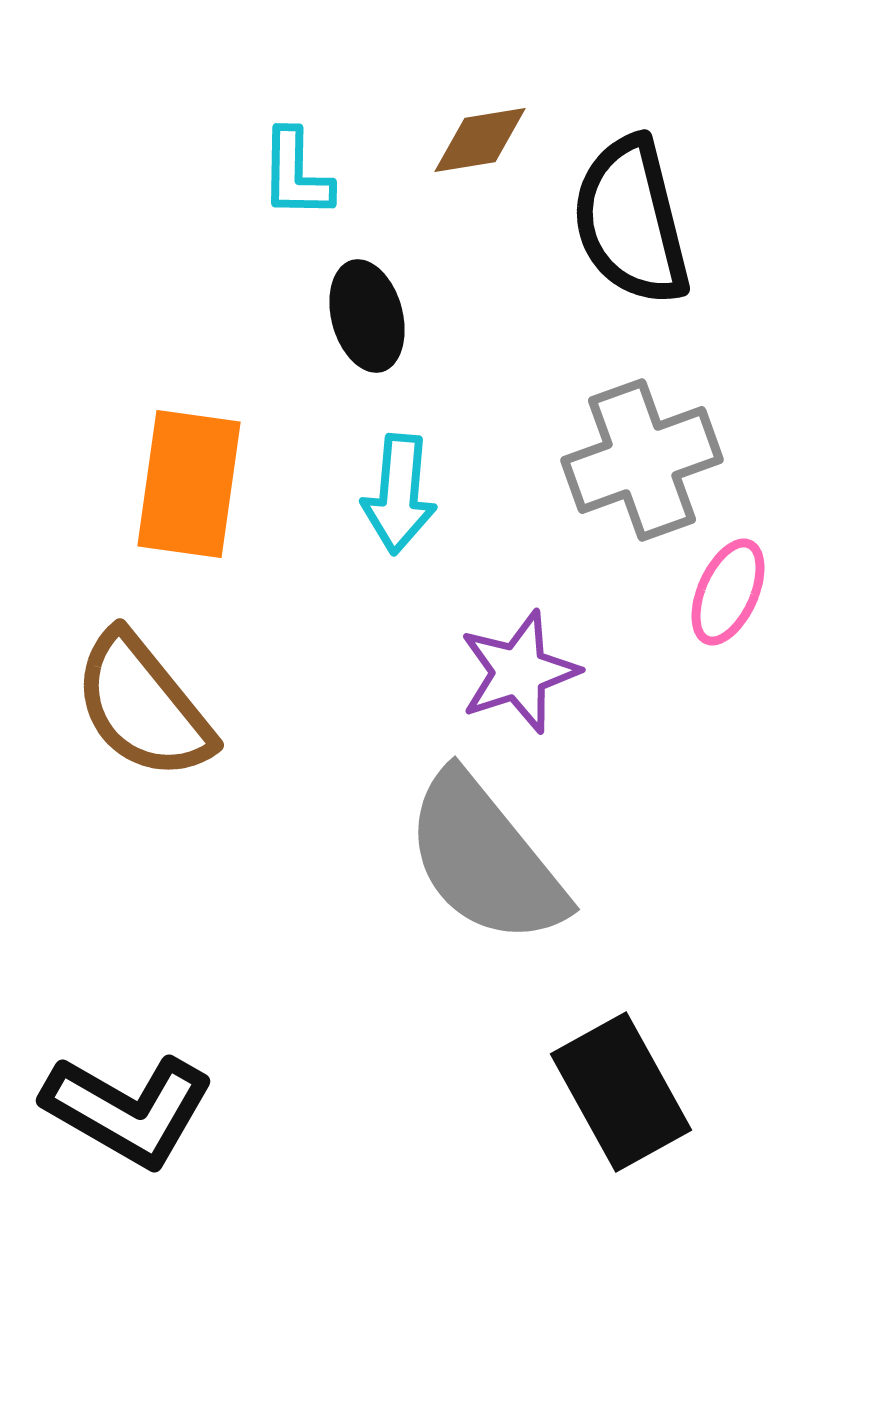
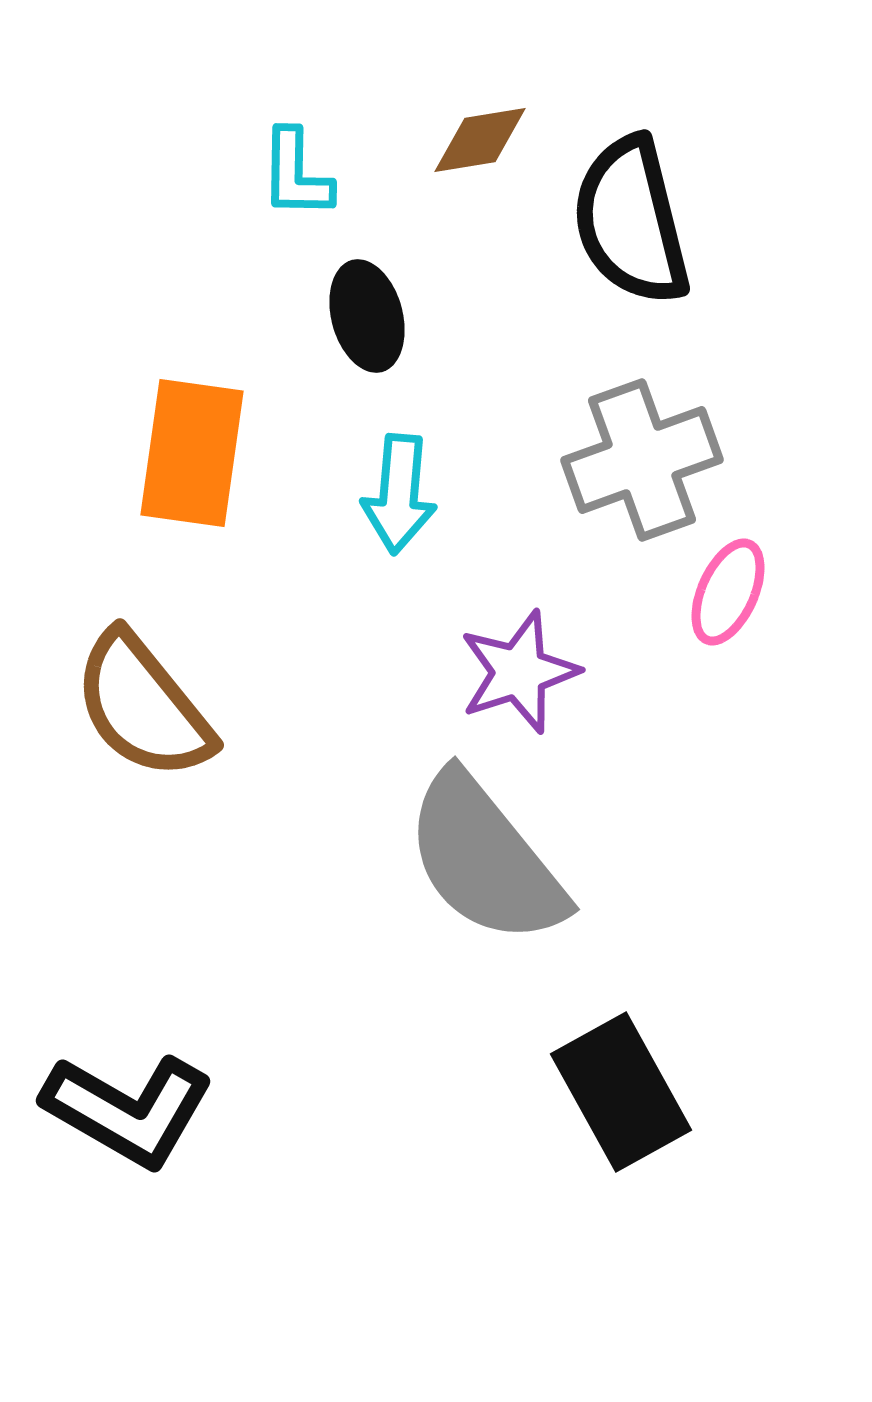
orange rectangle: moved 3 px right, 31 px up
